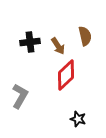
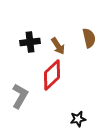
brown semicircle: moved 4 px right, 2 px down
red diamond: moved 14 px left
black star: rotated 28 degrees counterclockwise
